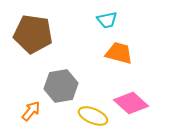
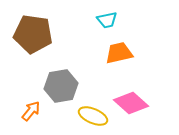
orange trapezoid: rotated 28 degrees counterclockwise
